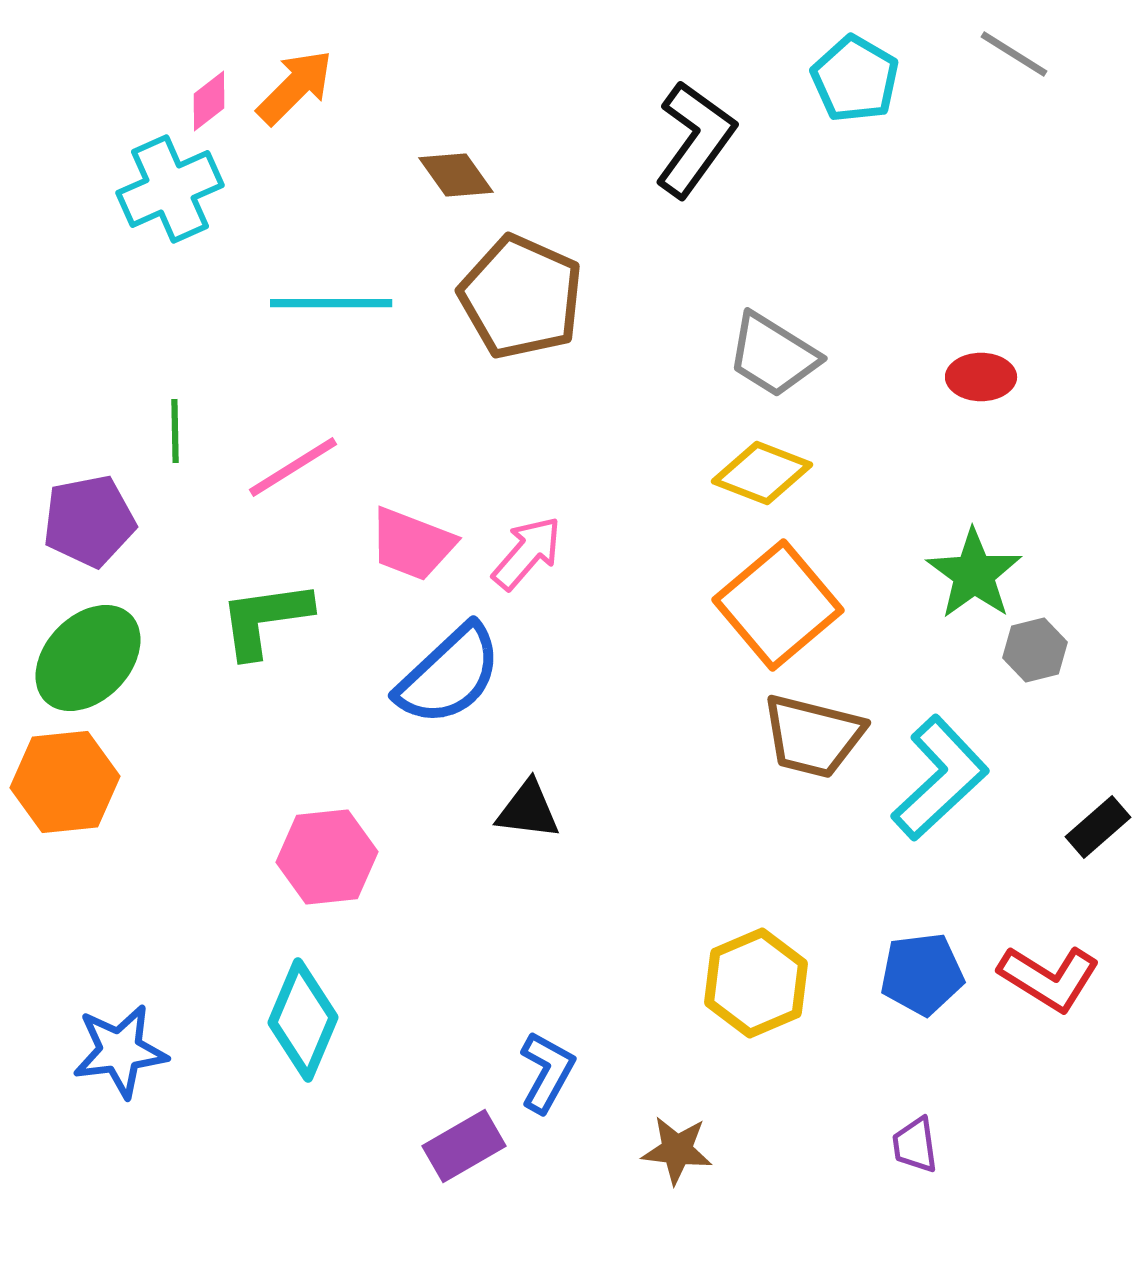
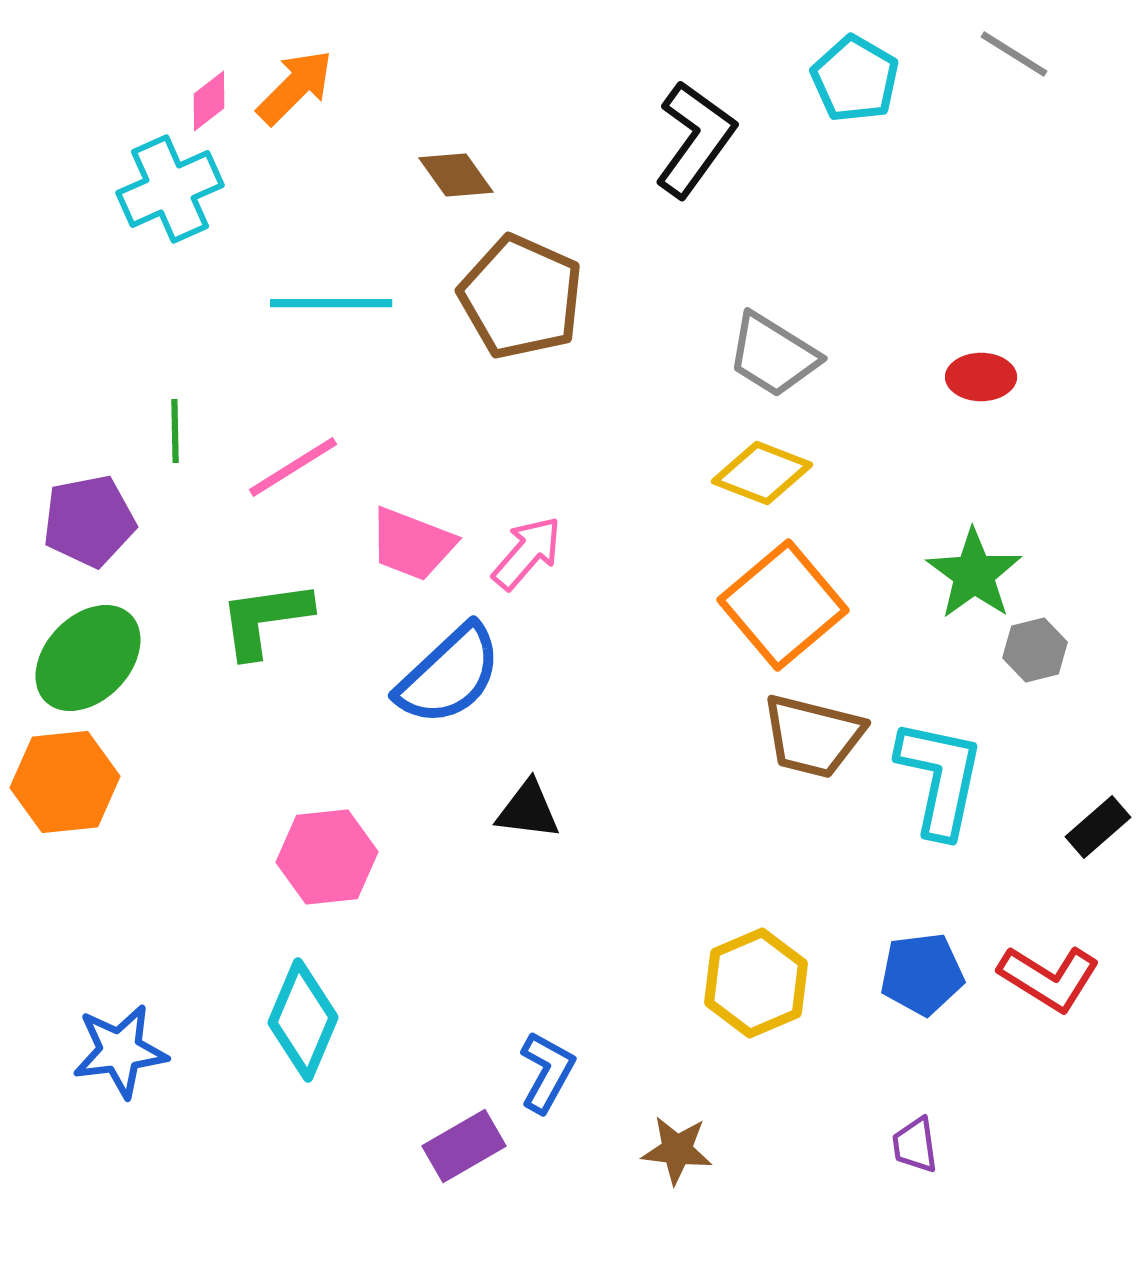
orange square: moved 5 px right
cyan L-shape: rotated 35 degrees counterclockwise
